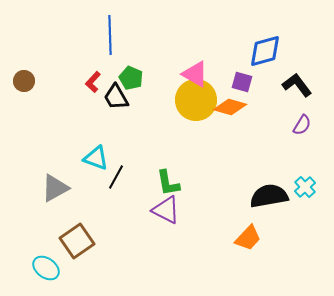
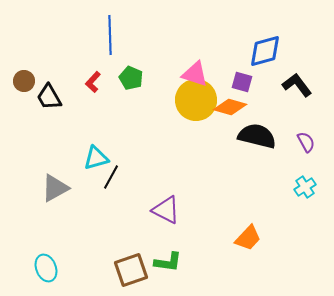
pink triangle: rotated 12 degrees counterclockwise
black trapezoid: moved 67 px left
purple semicircle: moved 4 px right, 17 px down; rotated 60 degrees counterclockwise
cyan triangle: rotated 36 degrees counterclockwise
black line: moved 5 px left
green L-shape: moved 79 px down; rotated 72 degrees counterclockwise
cyan cross: rotated 10 degrees clockwise
black semicircle: moved 12 px left, 60 px up; rotated 24 degrees clockwise
brown square: moved 54 px right, 29 px down; rotated 16 degrees clockwise
cyan ellipse: rotated 32 degrees clockwise
